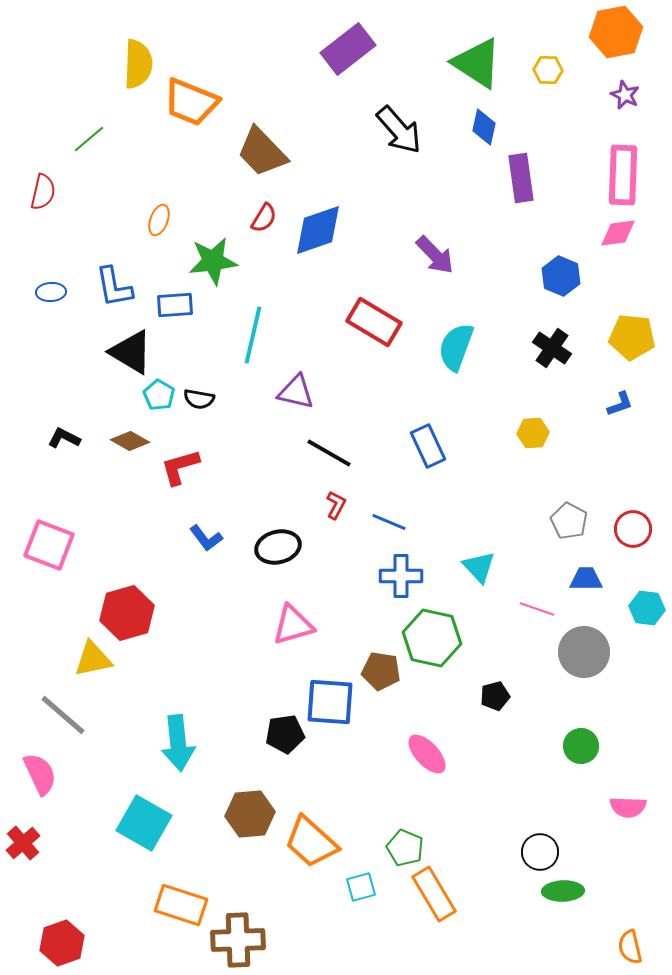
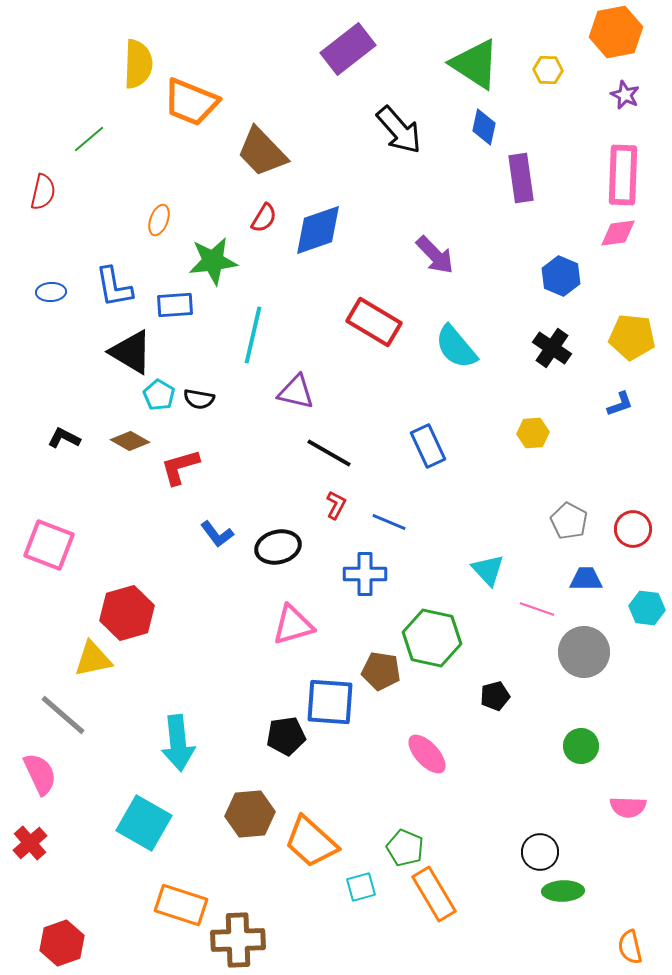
green triangle at (477, 63): moved 2 px left, 1 px down
cyan semicircle at (456, 347): rotated 60 degrees counterclockwise
blue L-shape at (206, 538): moved 11 px right, 4 px up
cyan triangle at (479, 567): moved 9 px right, 3 px down
blue cross at (401, 576): moved 36 px left, 2 px up
black pentagon at (285, 734): moved 1 px right, 2 px down
red cross at (23, 843): moved 7 px right
